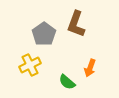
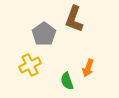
brown L-shape: moved 2 px left, 5 px up
orange arrow: moved 2 px left
green semicircle: moved 1 px up; rotated 30 degrees clockwise
